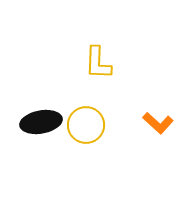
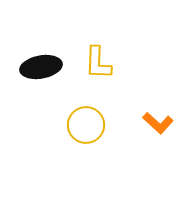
black ellipse: moved 55 px up
